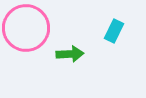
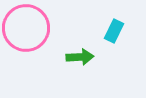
green arrow: moved 10 px right, 3 px down
